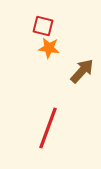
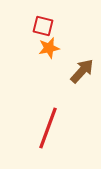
orange star: rotated 20 degrees counterclockwise
